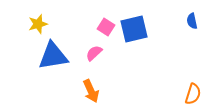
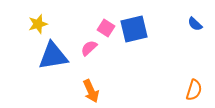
blue semicircle: moved 3 px right, 3 px down; rotated 35 degrees counterclockwise
pink square: moved 1 px down
pink semicircle: moved 5 px left, 5 px up
orange semicircle: moved 1 px right, 4 px up
